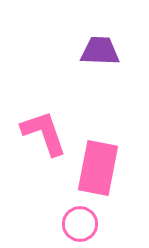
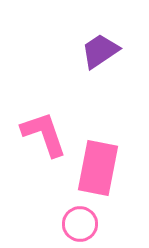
purple trapezoid: rotated 36 degrees counterclockwise
pink L-shape: moved 1 px down
